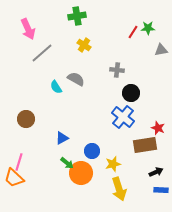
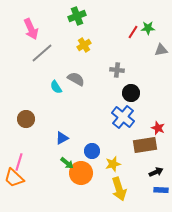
green cross: rotated 12 degrees counterclockwise
pink arrow: moved 3 px right
yellow cross: rotated 24 degrees clockwise
